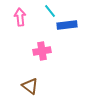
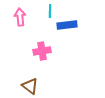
cyan line: rotated 40 degrees clockwise
